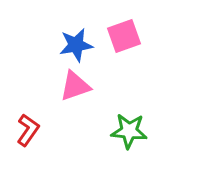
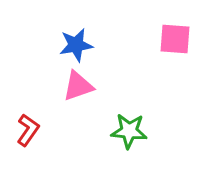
pink square: moved 51 px right, 3 px down; rotated 24 degrees clockwise
pink triangle: moved 3 px right
